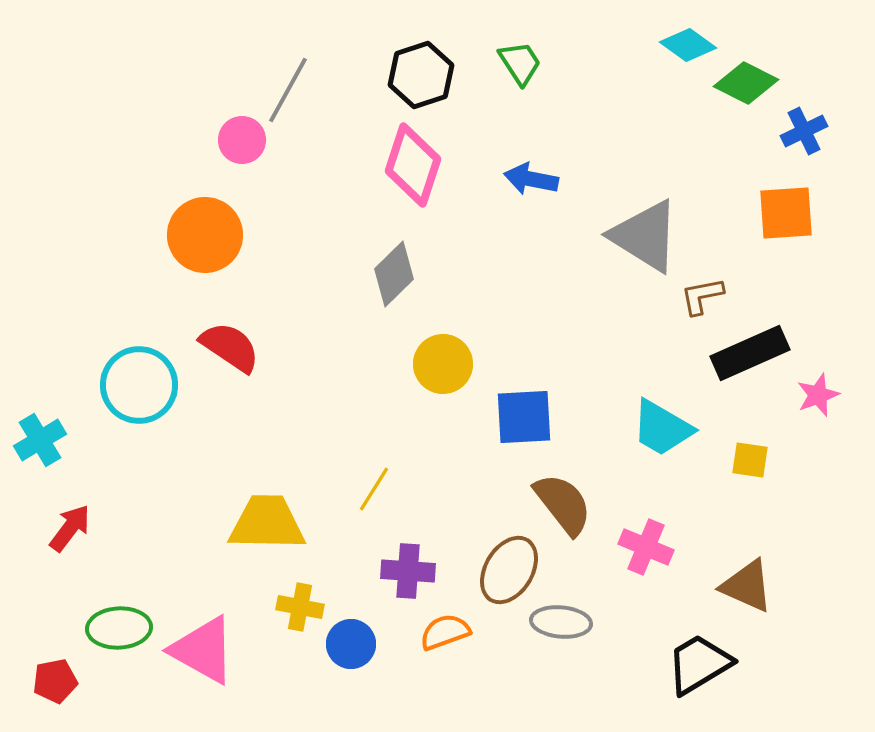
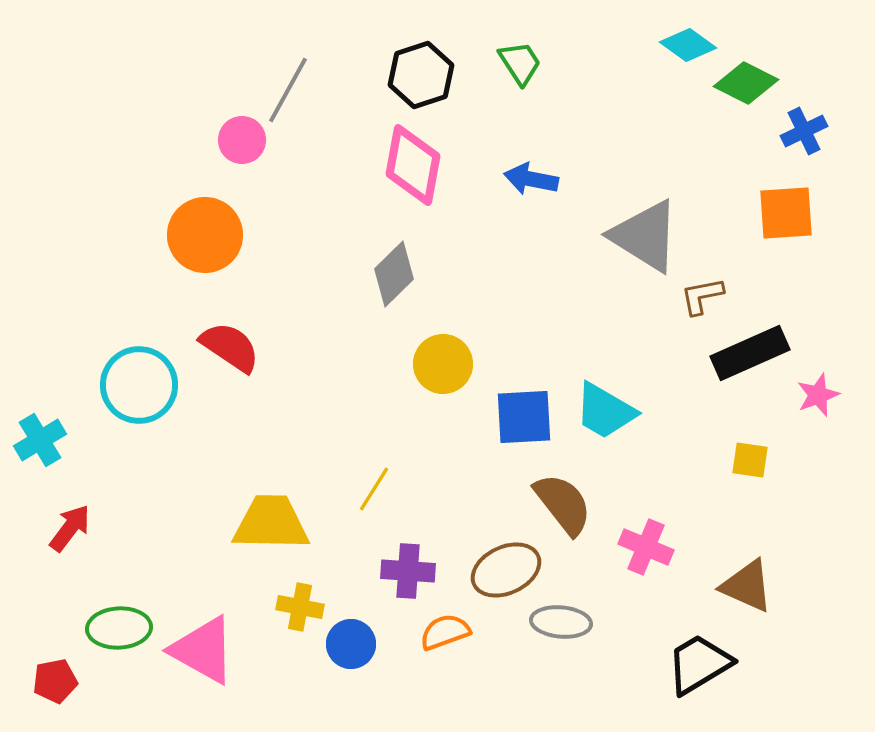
pink diamond: rotated 8 degrees counterclockwise
cyan trapezoid: moved 57 px left, 17 px up
yellow trapezoid: moved 4 px right
brown ellipse: moved 3 px left; rotated 34 degrees clockwise
